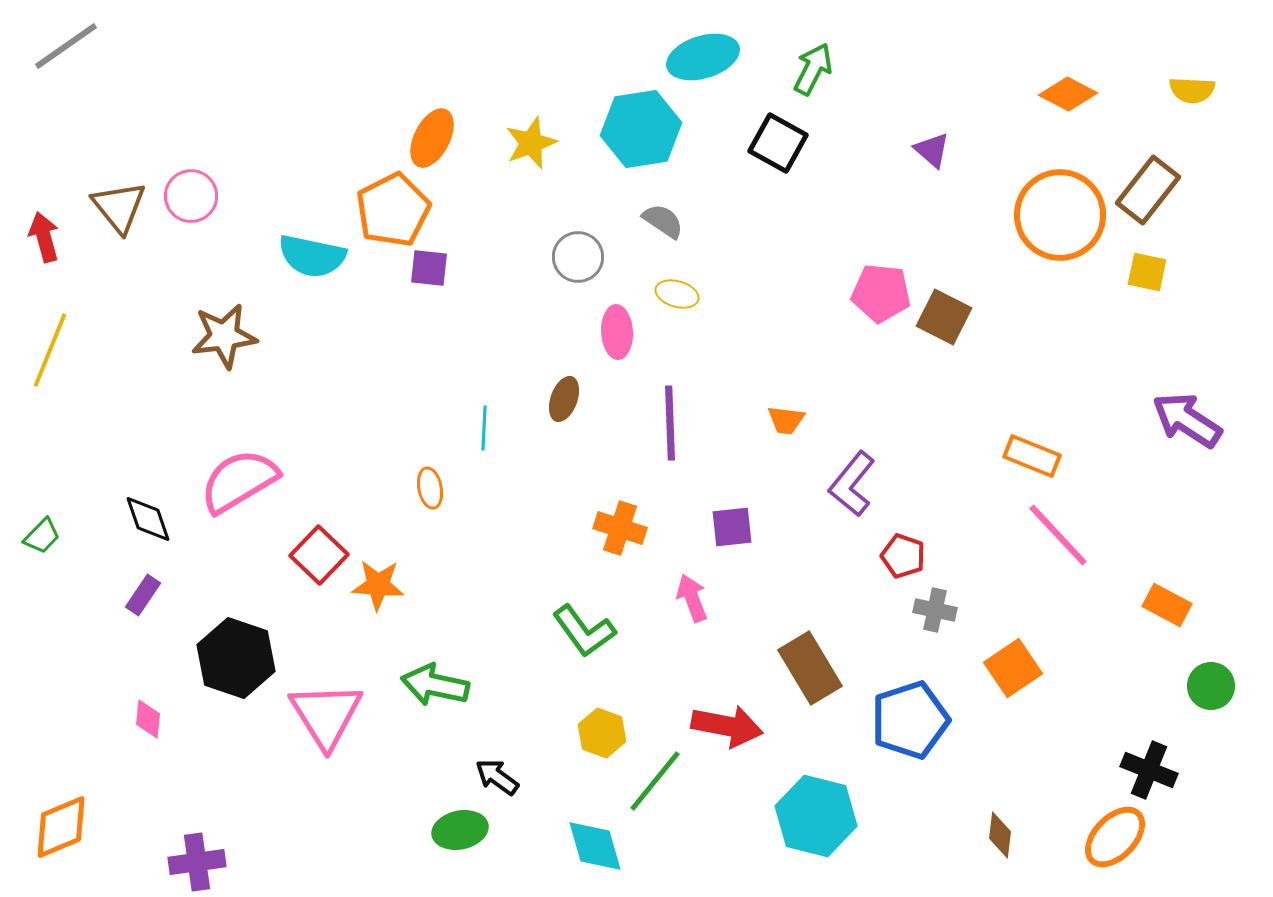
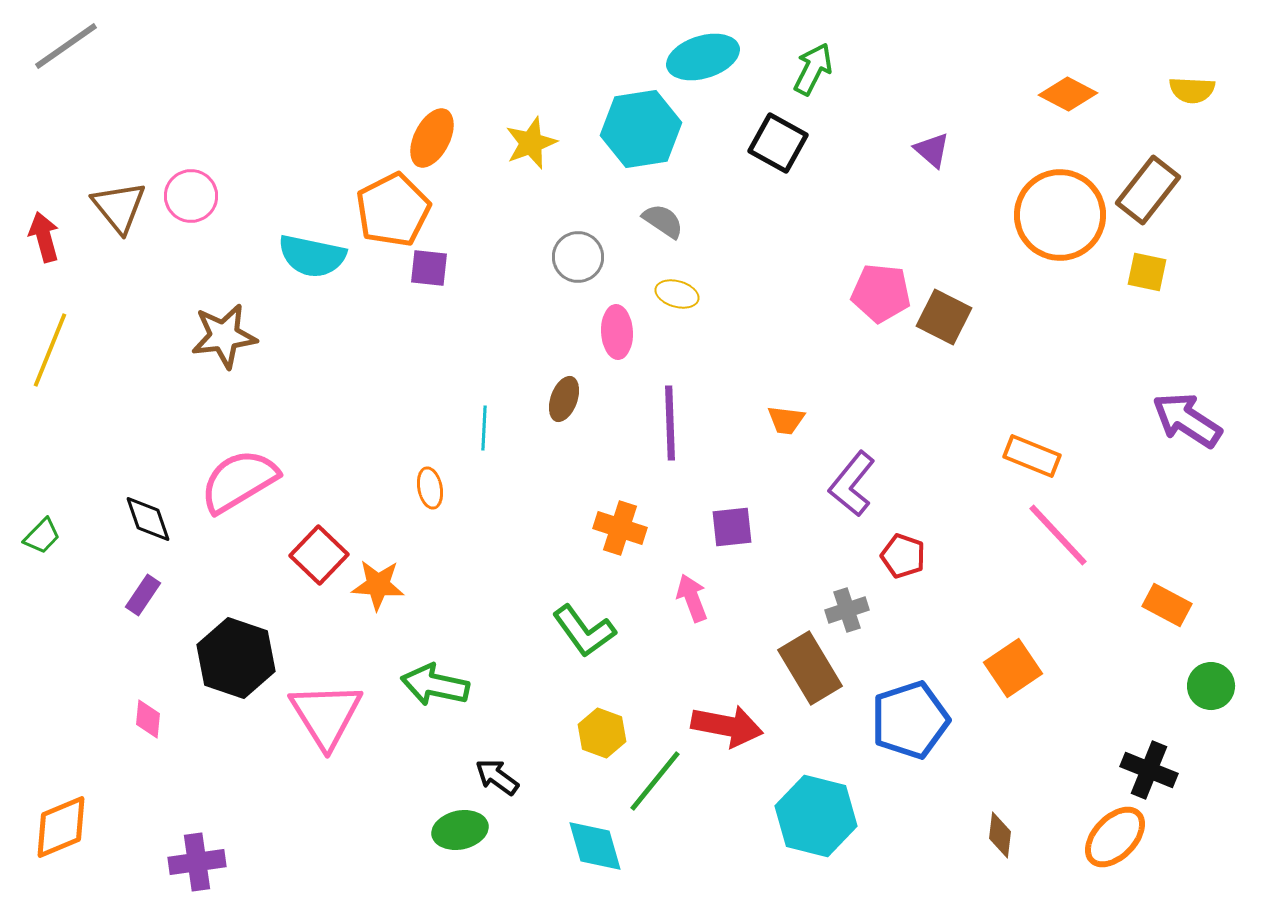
gray cross at (935, 610): moved 88 px left; rotated 30 degrees counterclockwise
